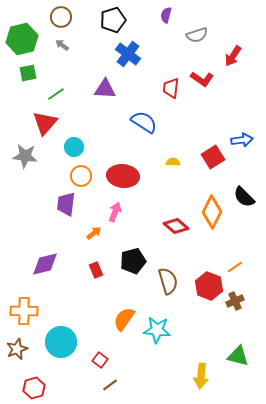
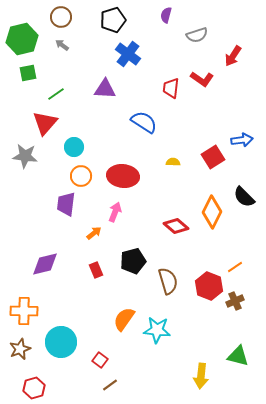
brown star at (17, 349): moved 3 px right
